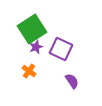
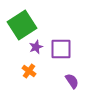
green square: moved 10 px left, 4 px up
purple square: rotated 25 degrees counterclockwise
